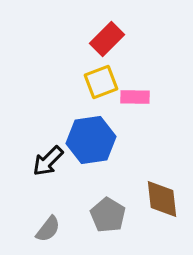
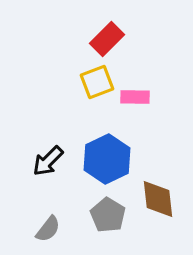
yellow square: moved 4 px left
blue hexagon: moved 16 px right, 19 px down; rotated 18 degrees counterclockwise
brown diamond: moved 4 px left
